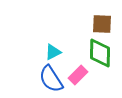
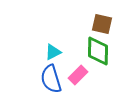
brown square: rotated 10 degrees clockwise
green diamond: moved 2 px left, 2 px up
blue semicircle: rotated 16 degrees clockwise
